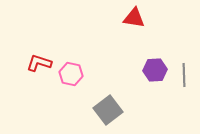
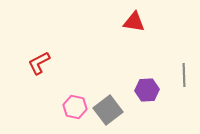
red triangle: moved 4 px down
red L-shape: rotated 45 degrees counterclockwise
purple hexagon: moved 8 px left, 20 px down
pink hexagon: moved 4 px right, 33 px down
